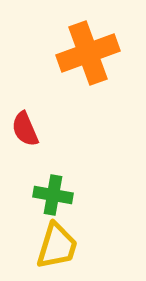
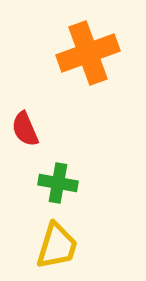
green cross: moved 5 px right, 12 px up
